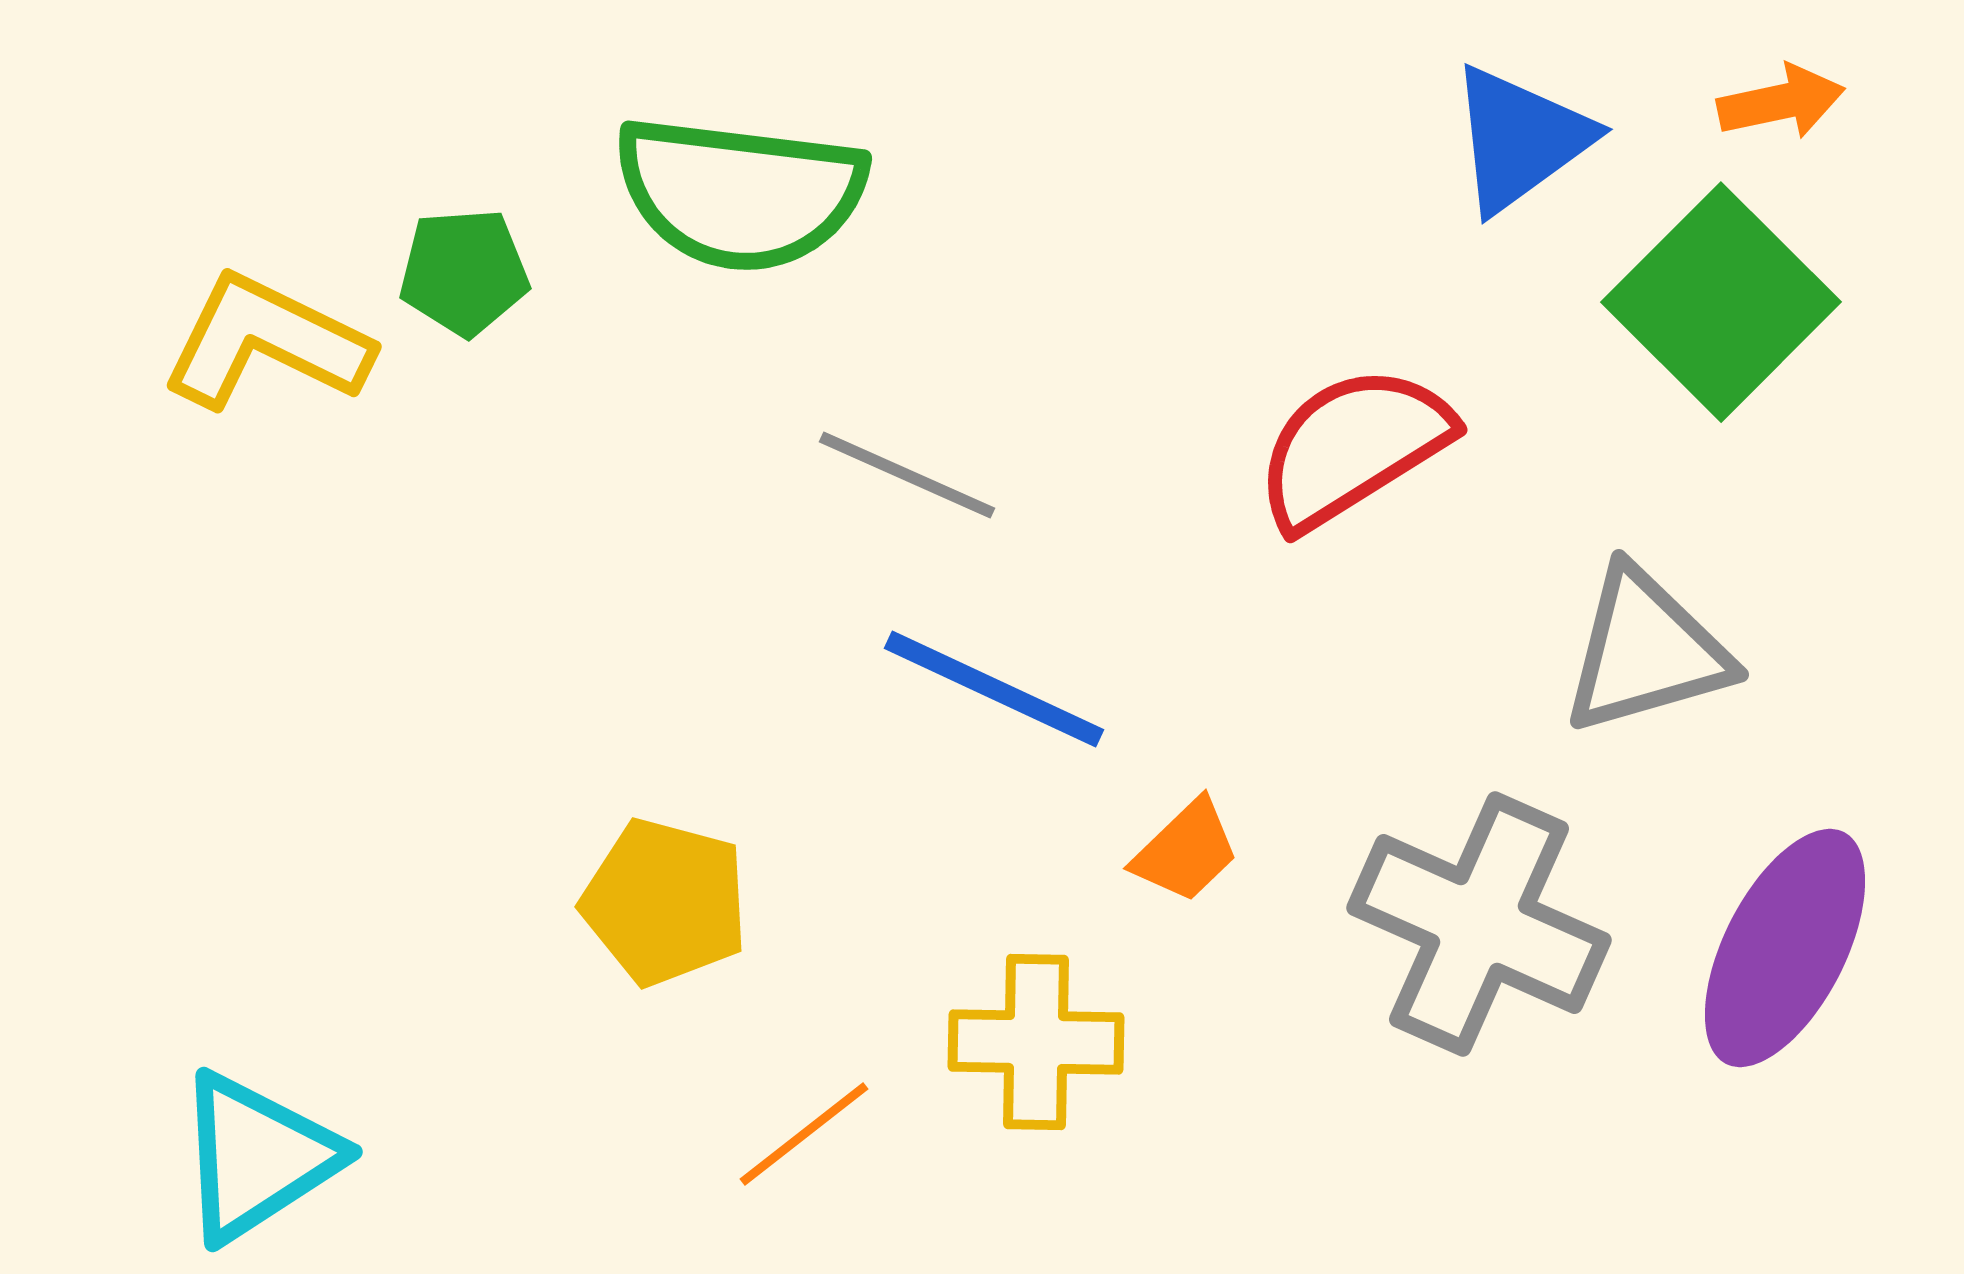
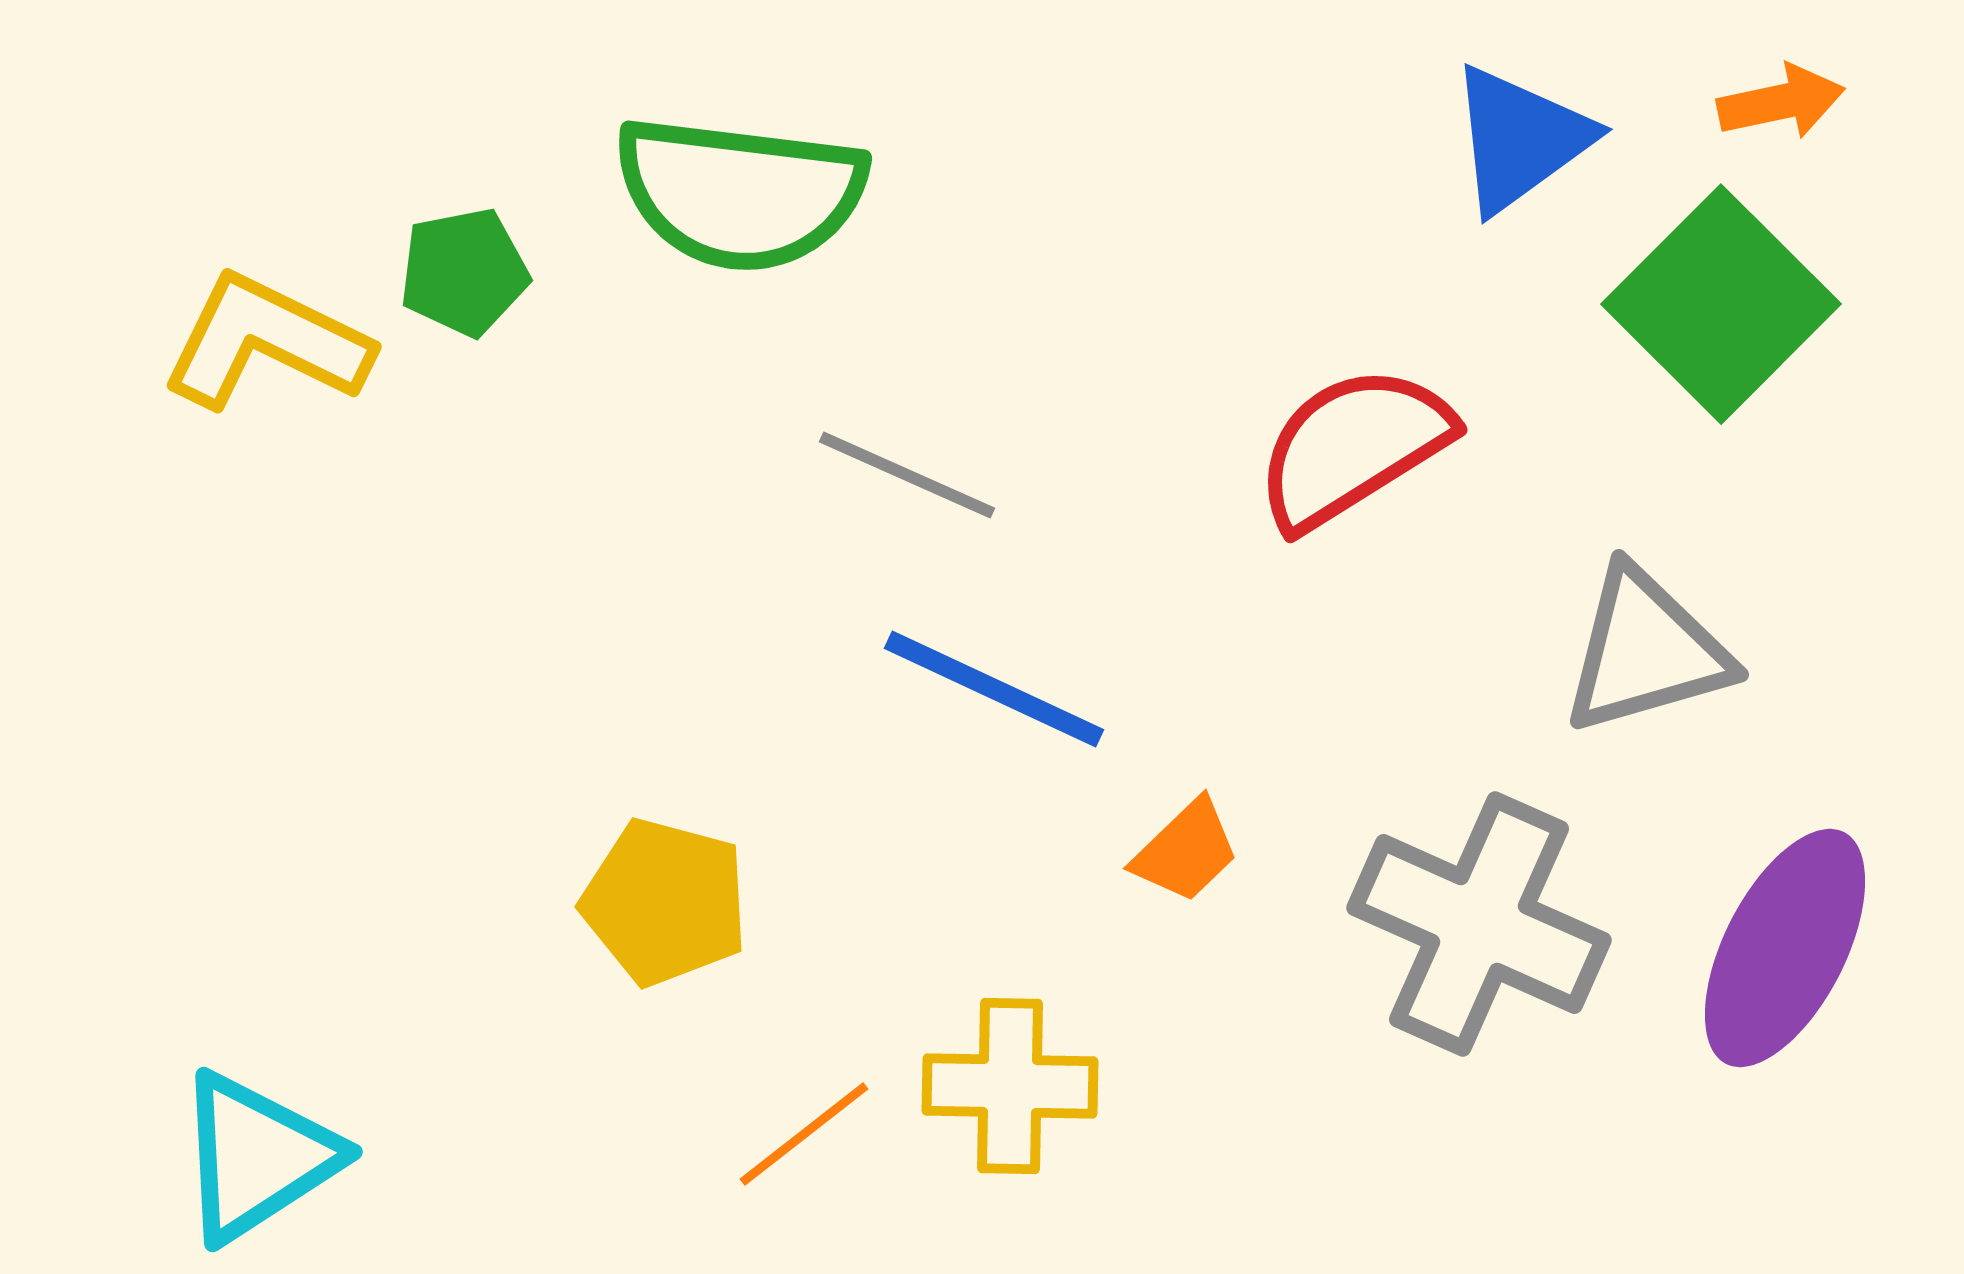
green pentagon: rotated 7 degrees counterclockwise
green square: moved 2 px down
yellow cross: moved 26 px left, 44 px down
